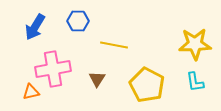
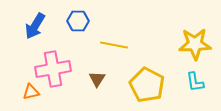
blue arrow: moved 1 px up
